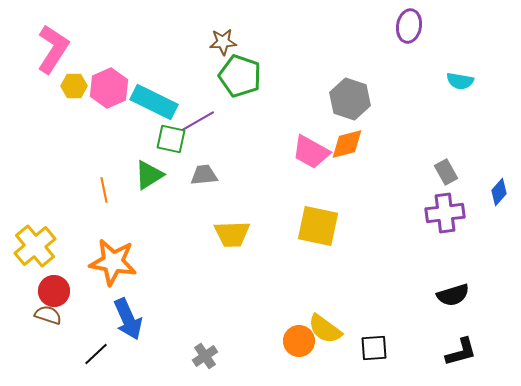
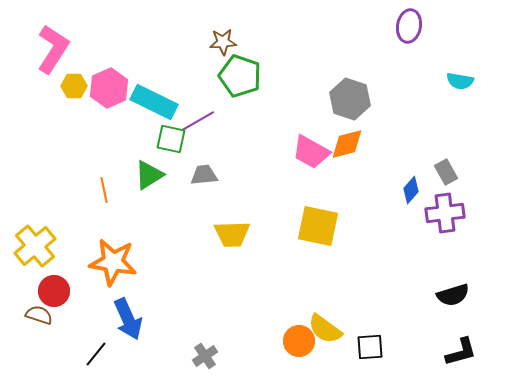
blue diamond: moved 88 px left, 2 px up
brown semicircle: moved 9 px left
black square: moved 4 px left, 1 px up
black line: rotated 8 degrees counterclockwise
